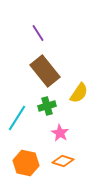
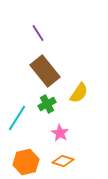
green cross: moved 2 px up; rotated 12 degrees counterclockwise
orange hexagon: moved 1 px up; rotated 25 degrees counterclockwise
